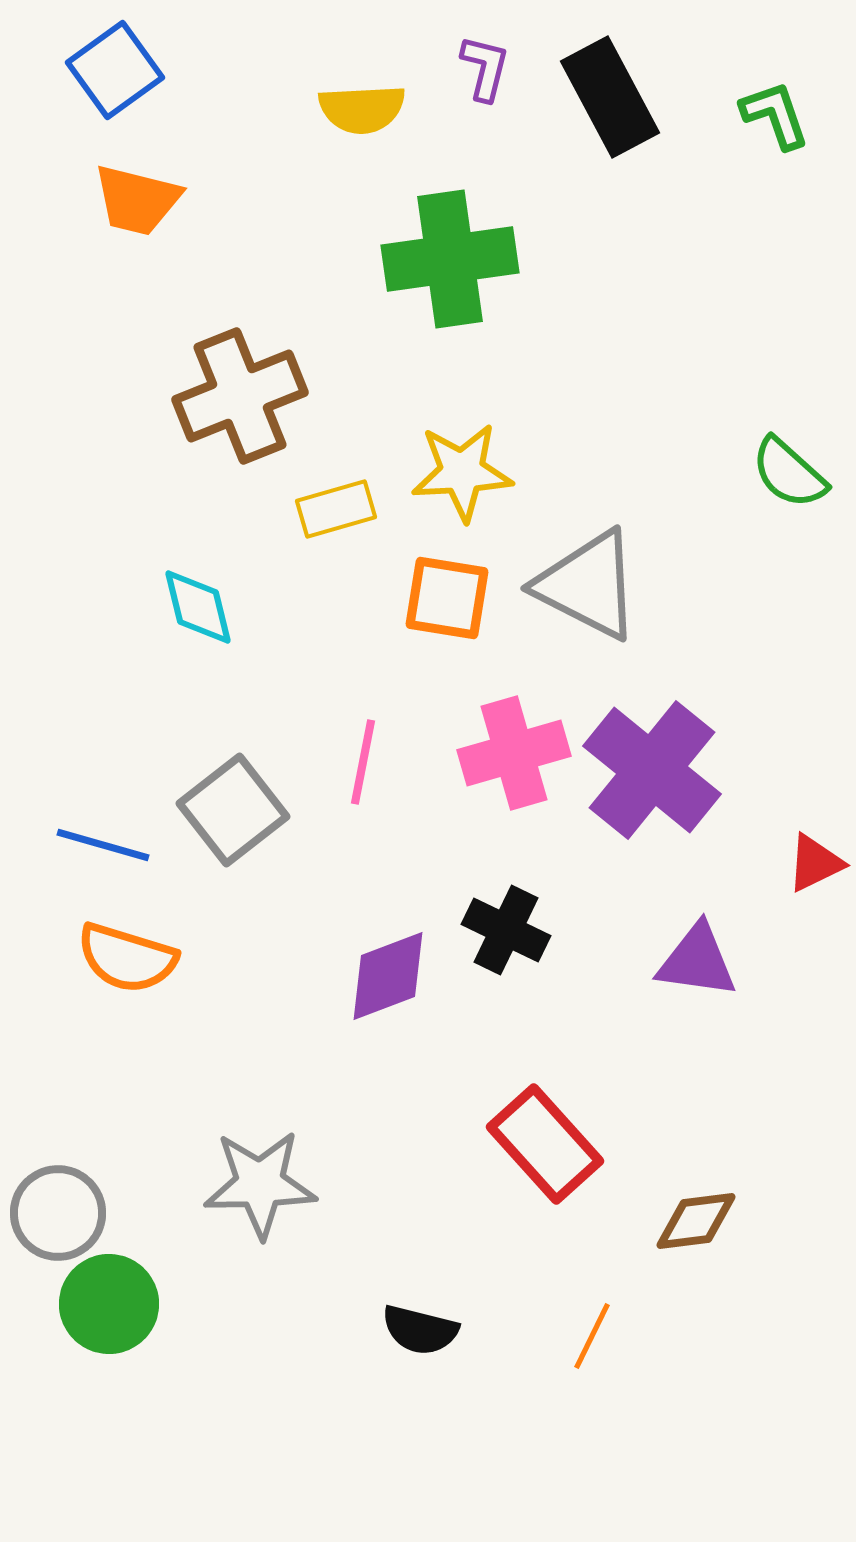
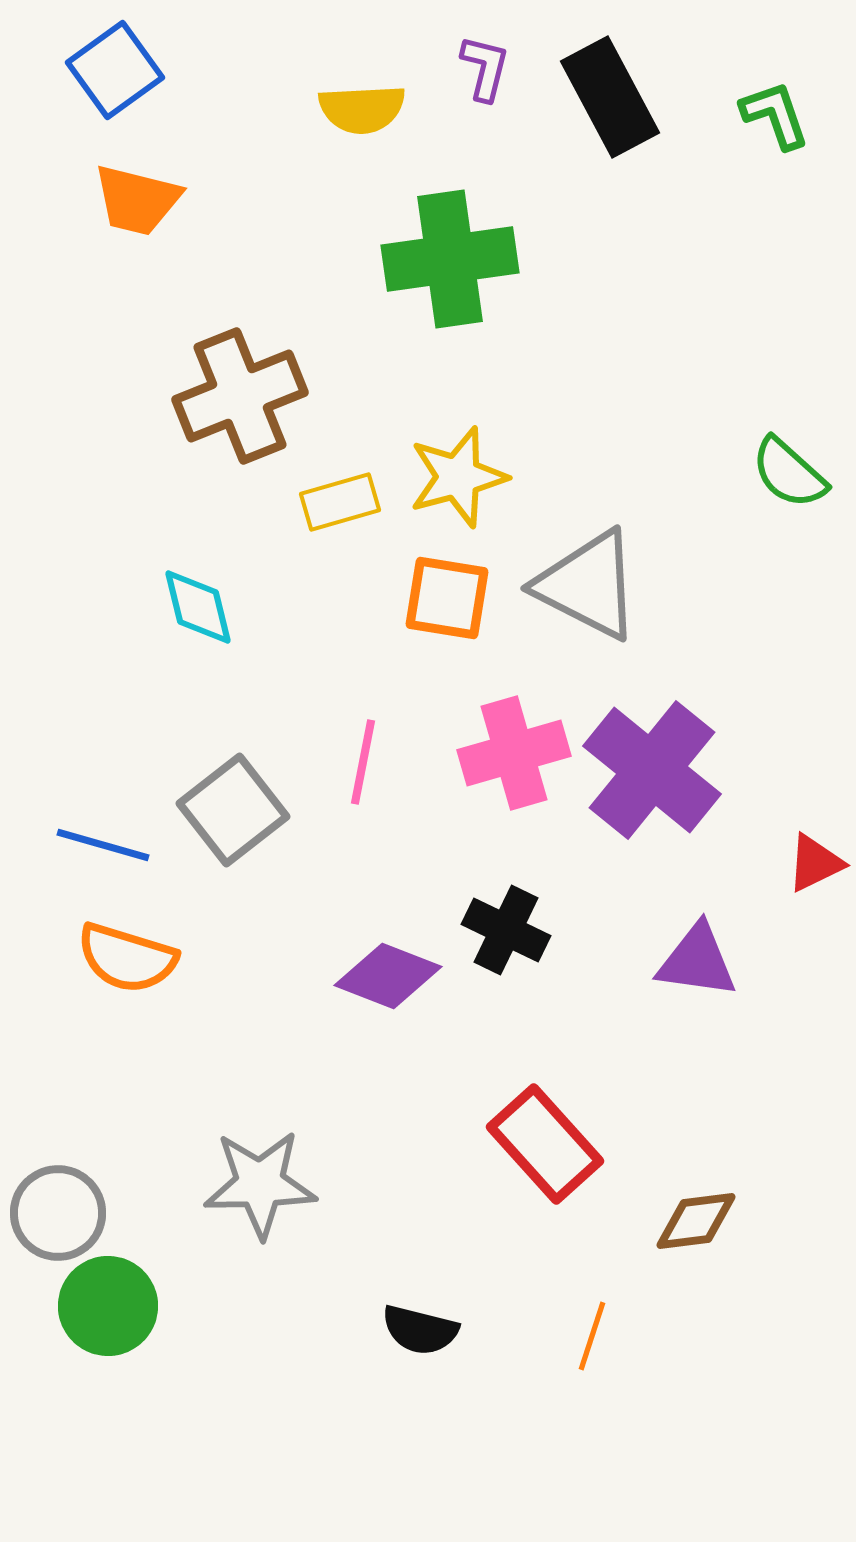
yellow star: moved 4 px left, 5 px down; rotated 12 degrees counterclockwise
yellow rectangle: moved 4 px right, 7 px up
purple diamond: rotated 42 degrees clockwise
green circle: moved 1 px left, 2 px down
orange line: rotated 8 degrees counterclockwise
